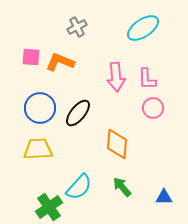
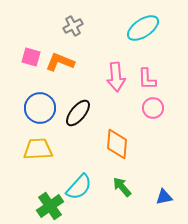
gray cross: moved 4 px left, 1 px up
pink square: rotated 12 degrees clockwise
blue triangle: rotated 12 degrees counterclockwise
green cross: moved 1 px right, 1 px up
